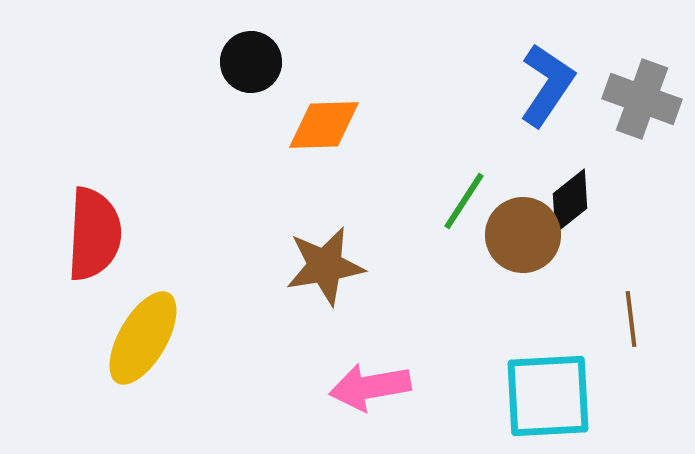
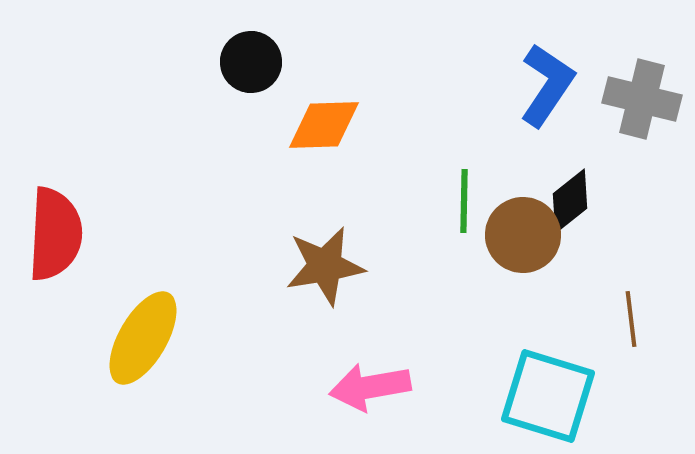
gray cross: rotated 6 degrees counterclockwise
green line: rotated 32 degrees counterclockwise
red semicircle: moved 39 px left
cyan square: rotated 20 degrees clockwise
